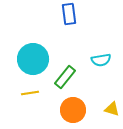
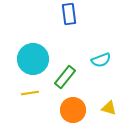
cyan semicircle: rotated 12 degrees counterclockwise
yellow triangle: moved 3 px left, 1 px up
